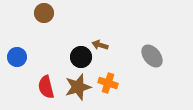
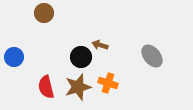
blue circle: moved 3 px left
